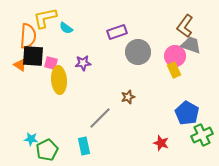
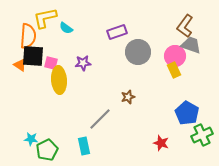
gray line: moved 1 px down
